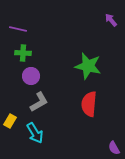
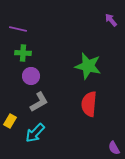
cyan arrow: rotated 75 degrees clockwise
